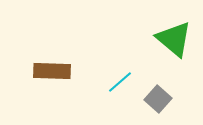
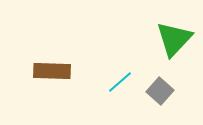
green triangle: rotated 33 degrees clockwise
gray square: moved 2 px right, 8 px up
